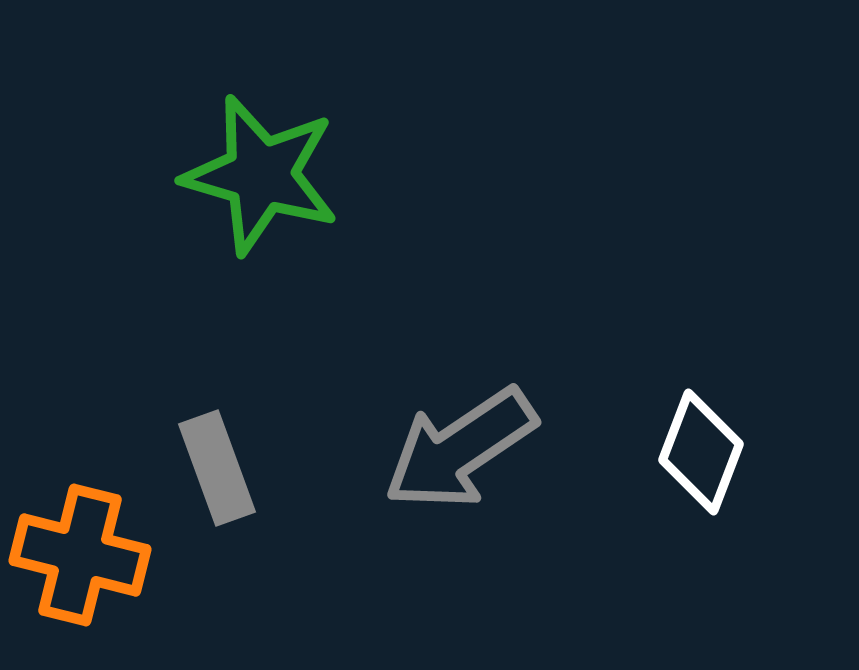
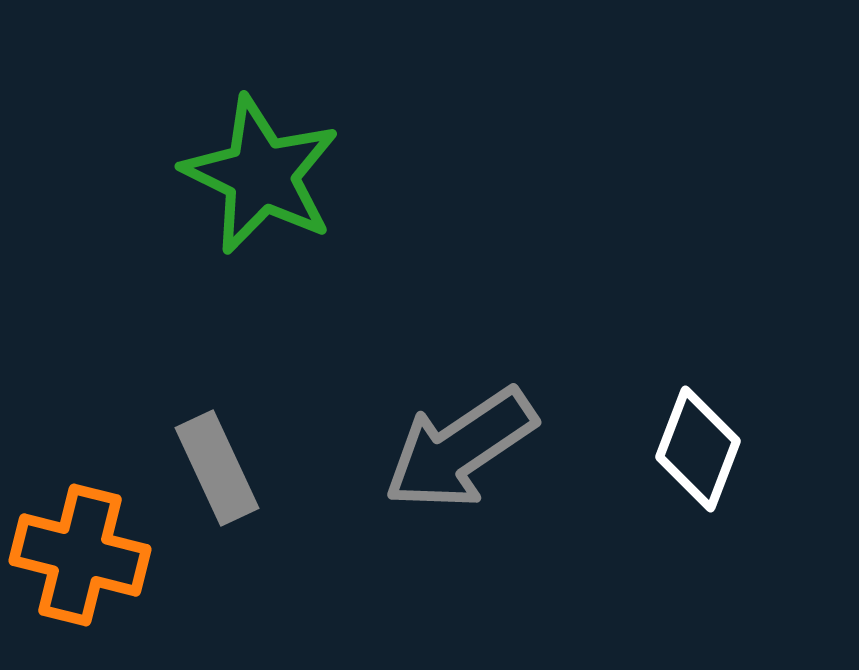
green star: rotated 10 degrees clockwise
white diamond: moved 3 px left, 3 px up
gray rectangle: rotated 5 degrees counterclockwise
